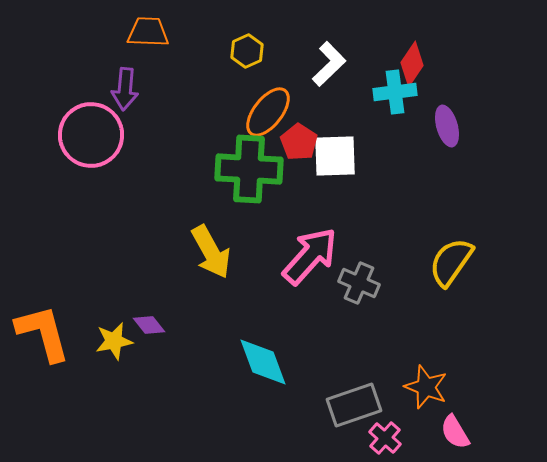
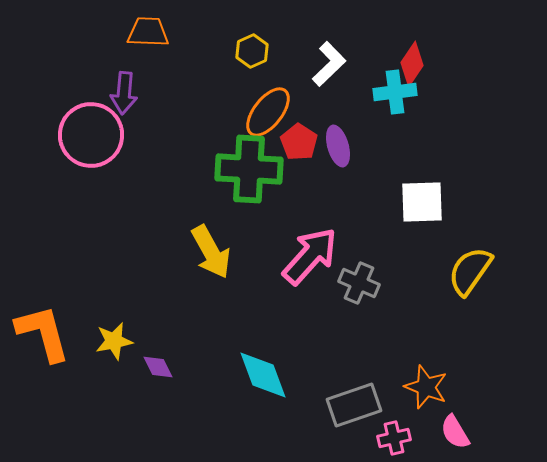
yellow hexagon: moved 5 px right
purple arrow: moved 1 px left, 4 px down
purple ellipse: moved 109 px left, 20 px down
white square: moved 87 px right, 46 px down
yellow semicircle: moved 19 px right, 9 px down
purple diamond: moved 9 px right, 42 px down; rotated 12 degrees clockwise
cyan diamond: moved 13 px down
pink cross: moved 9 px right; rotated 36 degrees clockwise
